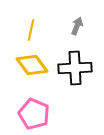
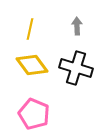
gray arrow: rotated 24 degrees counterclockwise
yellow line: moved 1 px left, 1 px up
black cross: moved 1 px right; rotated 20 degrees clockwise
